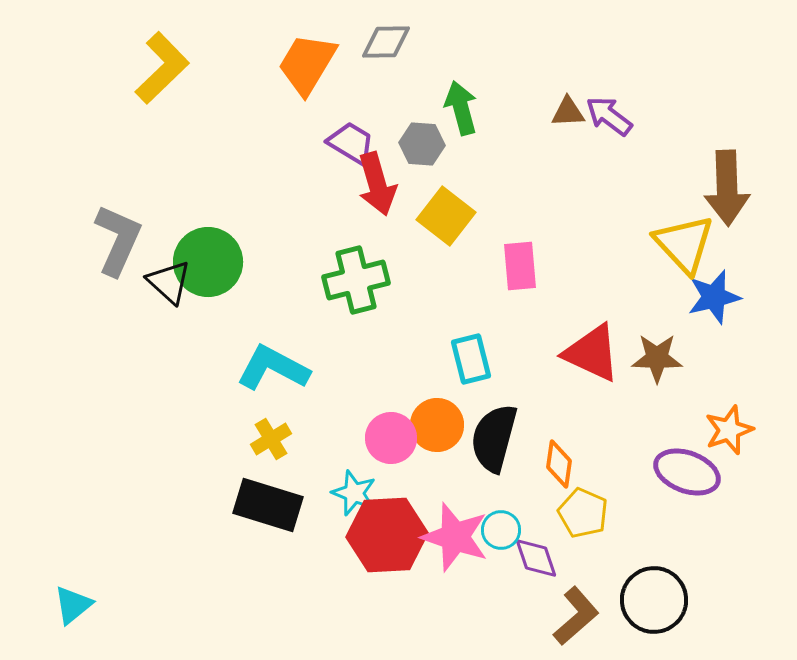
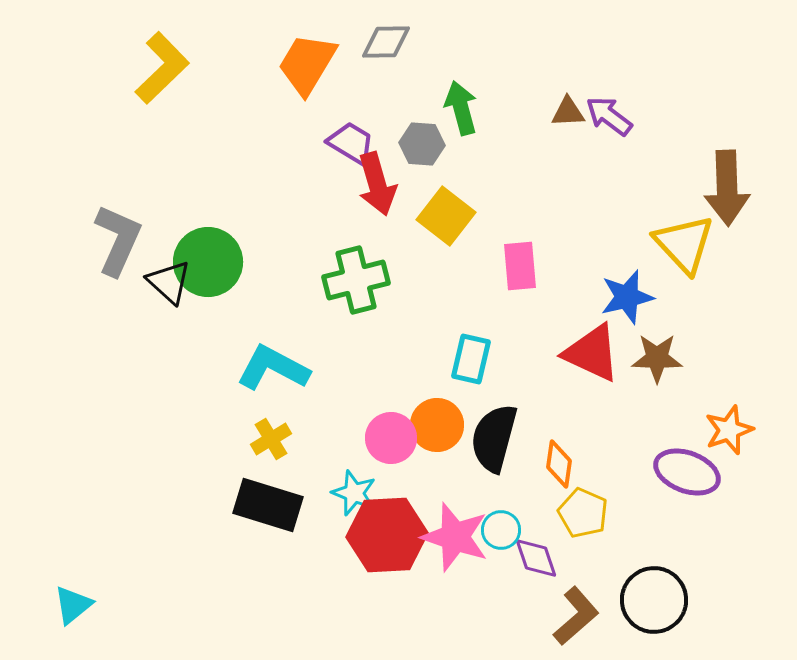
blue star: moved 87 px left
cyan rectangle: rotated 27 degrees clockwise
